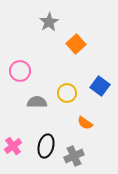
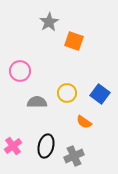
orange square: moved 2 px left, 3 px up; rotated 30 degrees counterclockwise
blue square: moved 8 px down
orange semicircle: moved 1 px left, 1 px up
